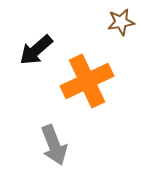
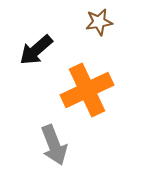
brown star: moved 22 px left
orange cross: moved 9 px down
